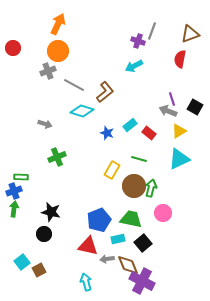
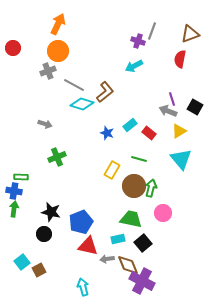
cyan diamond at (82, 111): moved 7 px up
cyan triangle at (179, 159): moved 2 px right; rotated 45 degrees counterclockwise
blue cross at (14, 191): rotated 28 degrees clockwise
blue pentagon at (99, 220): moved 18 px left, 2 px down
cyan arrow at (86, 282): moved 3 px left, 5 px down
